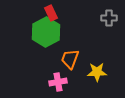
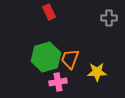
red rectangle: moved 2 px left, 1 px up
green hexagon: moved 25 px down; rotated 12 degrees clockwise
